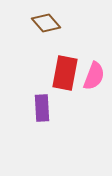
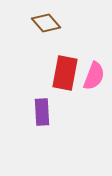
purple rectangle: moved 4 px down
